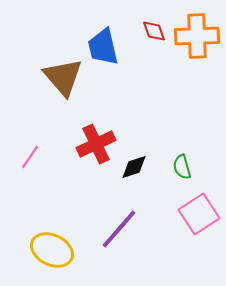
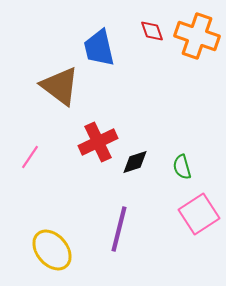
red diamond: moved 2 px left
orange cross: rotated 21 degrees clockwise
blue trapezoid: moved 4 px left, 1 px down
brown triangle: moved 3 px left, 9 px down; rotated 12 degrees counterclockwise
red cross: moved 2 px right, 2 px up
black diamond: moved 1 px right, 5 px up
purple line: rotated 27 degrees counterclockwise
yellow ellipse: rotated 24 degrees clockwise
